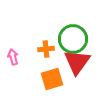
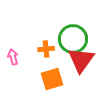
red triangle: moved 4 px right, 2 px up
